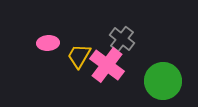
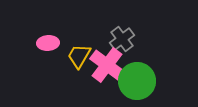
gray cross: rotated 15 degrees clockwise
green circle: moved 26 px left
